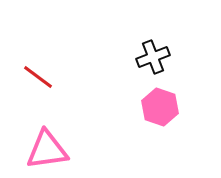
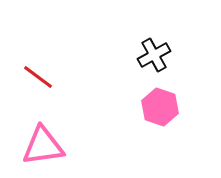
black cross: moved 1 px right, 2 px up; rotated 8 degrees counterclockwise
pink triangle: moved 4 px left, 4 px up
